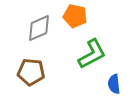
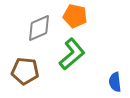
green L-shape: moved 20 px left; rotated 12 degrees counterclockwise
brown pentagon: moved 6 px left, 1 px up
blue semicircle: moved 1 px right, 2 px up
